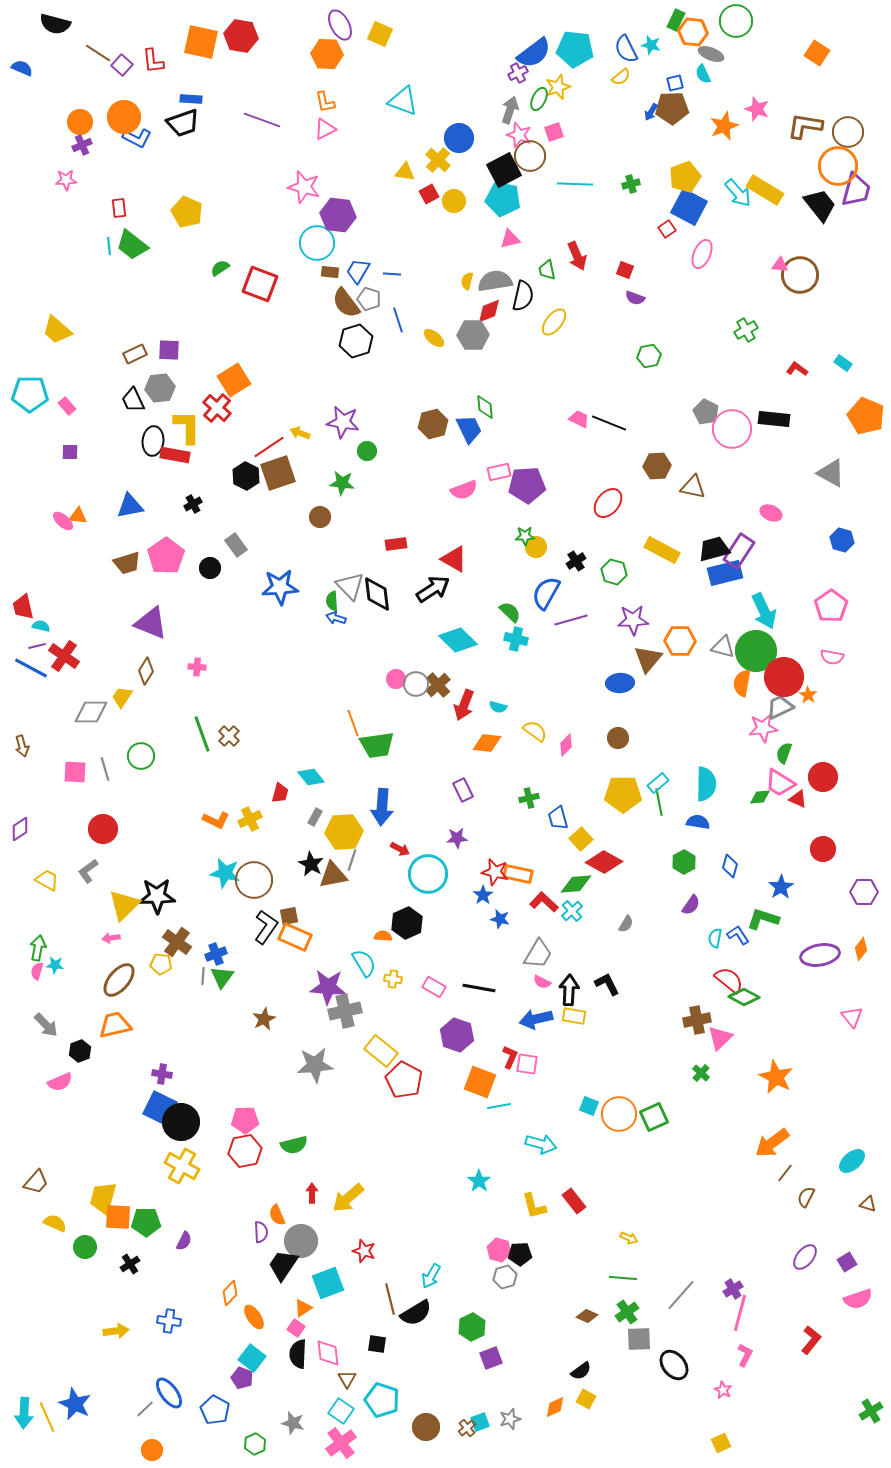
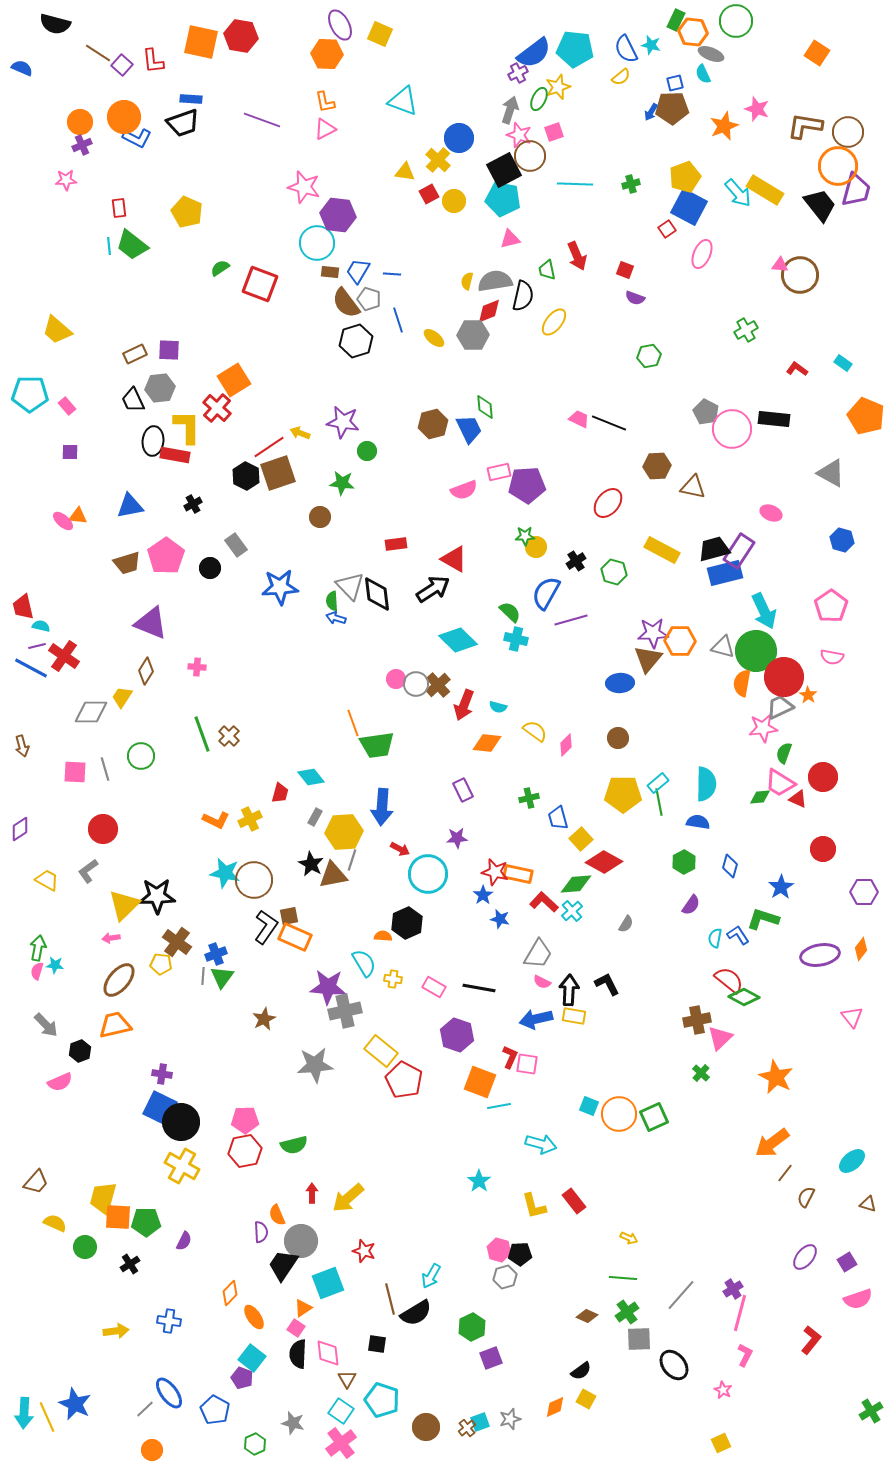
purple star at (633, 620): moved 20 px right, 13 px down
